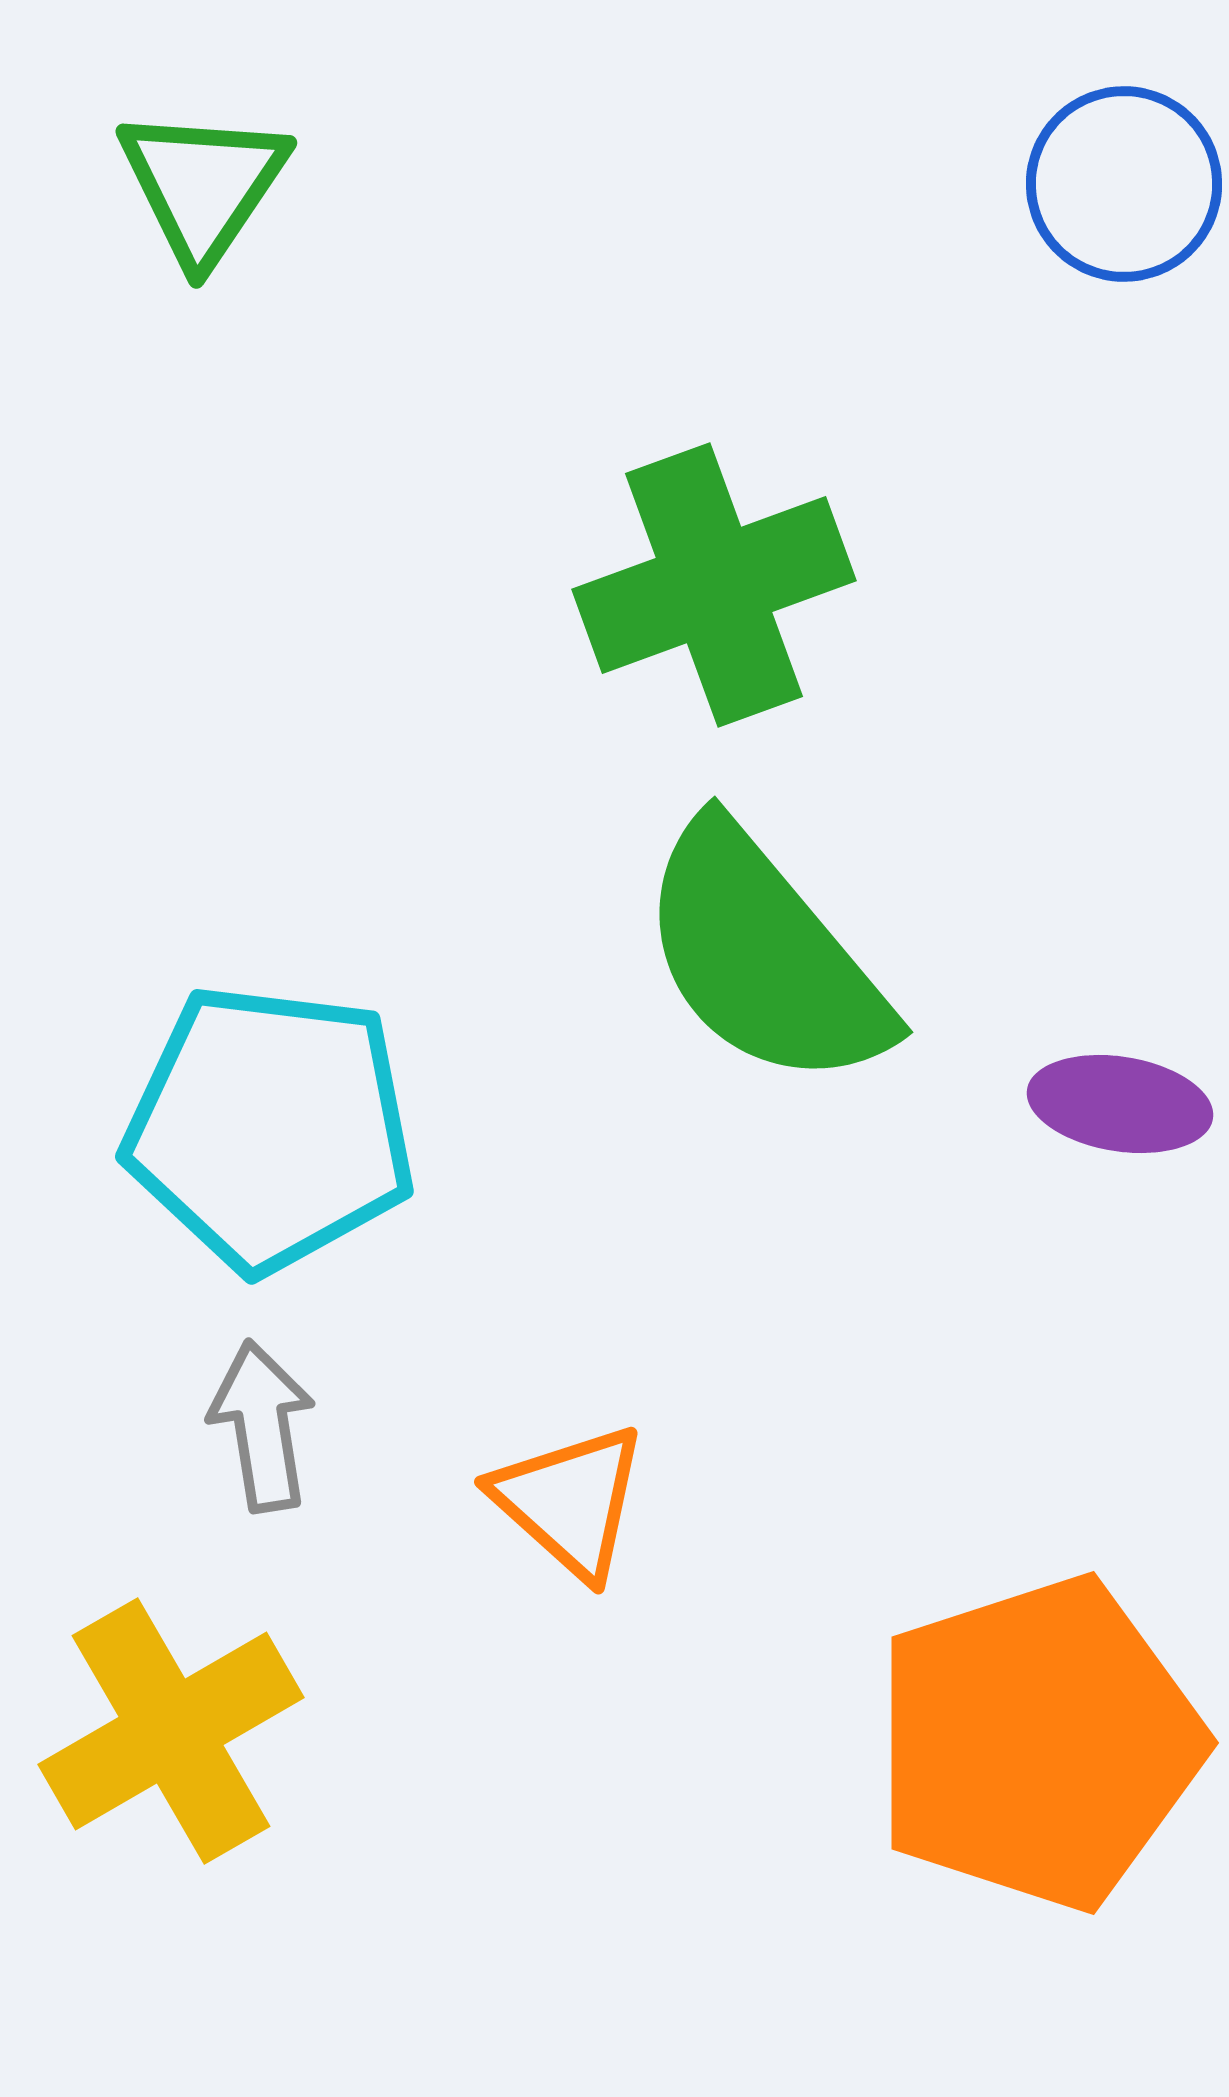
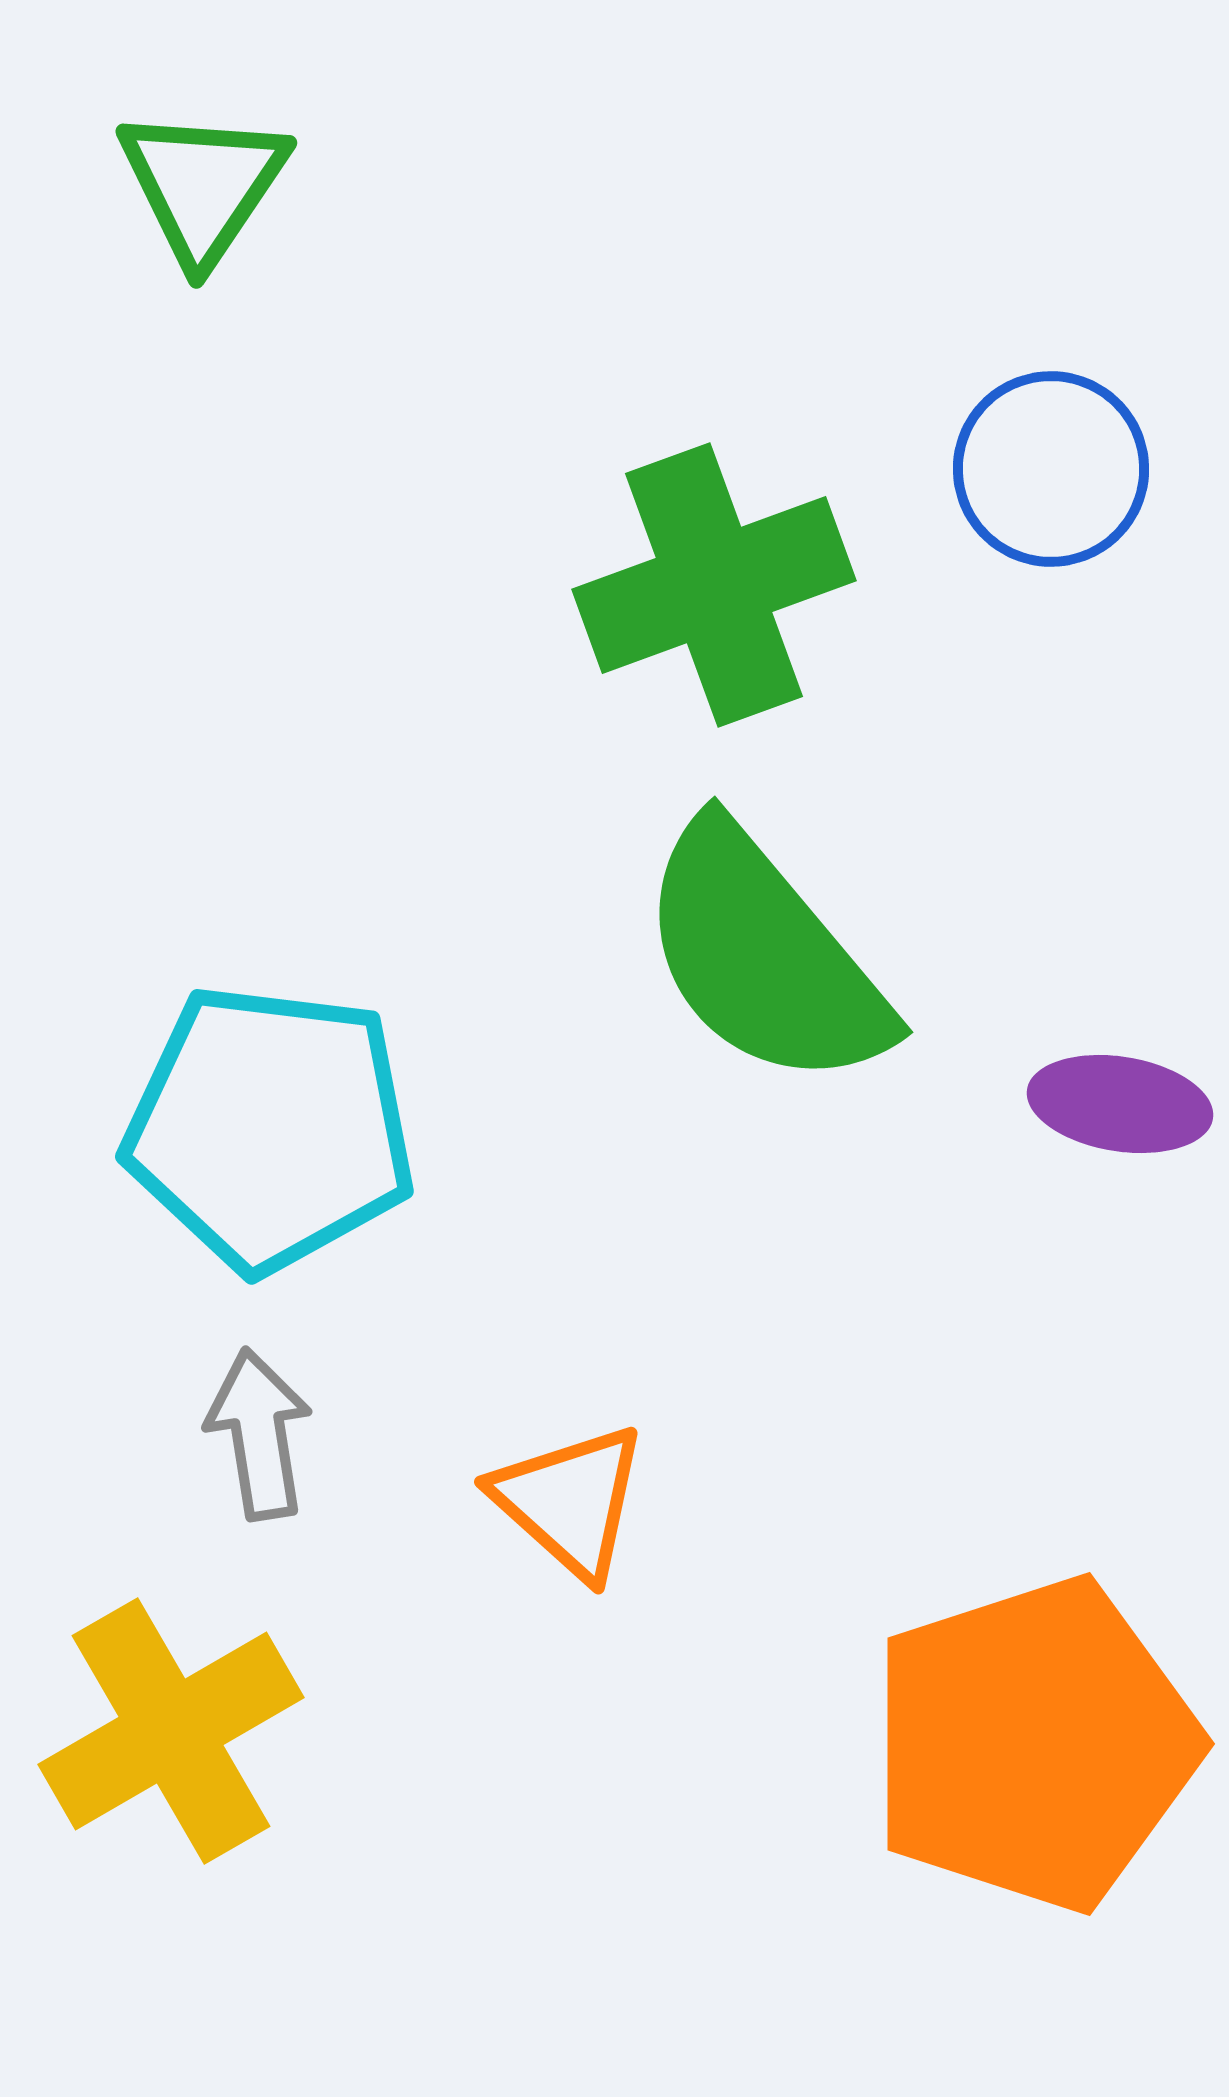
blue circle: moved 73 px left, 285 px down
gray arrow: moved 3 px left, 8 px down
orange pentagon: moved 4 px left, 1 px down
